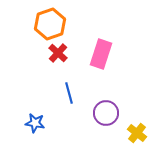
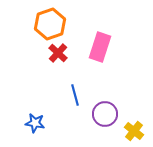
pink rectangle: moved 1 px left, 7 px up
blue line: moved 6 px right, 2 px down
purple circle: moved 1 px left, 1 px down
yellow cross: moved 3 px left, 2 px up
